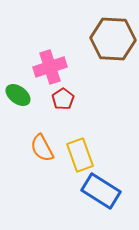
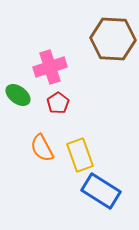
red pentagon: moved 5 px left, 4 px down
